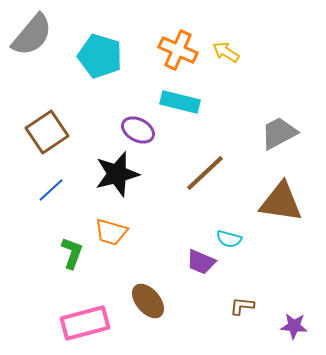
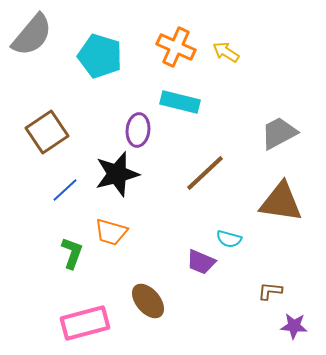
orange cross: moved 2 px left, 3 px up
purple ellipse: rotated 68 degrees clockwise
blue line: moved 14 px right
brown L-shape: moved 28 px right, 15 px up
